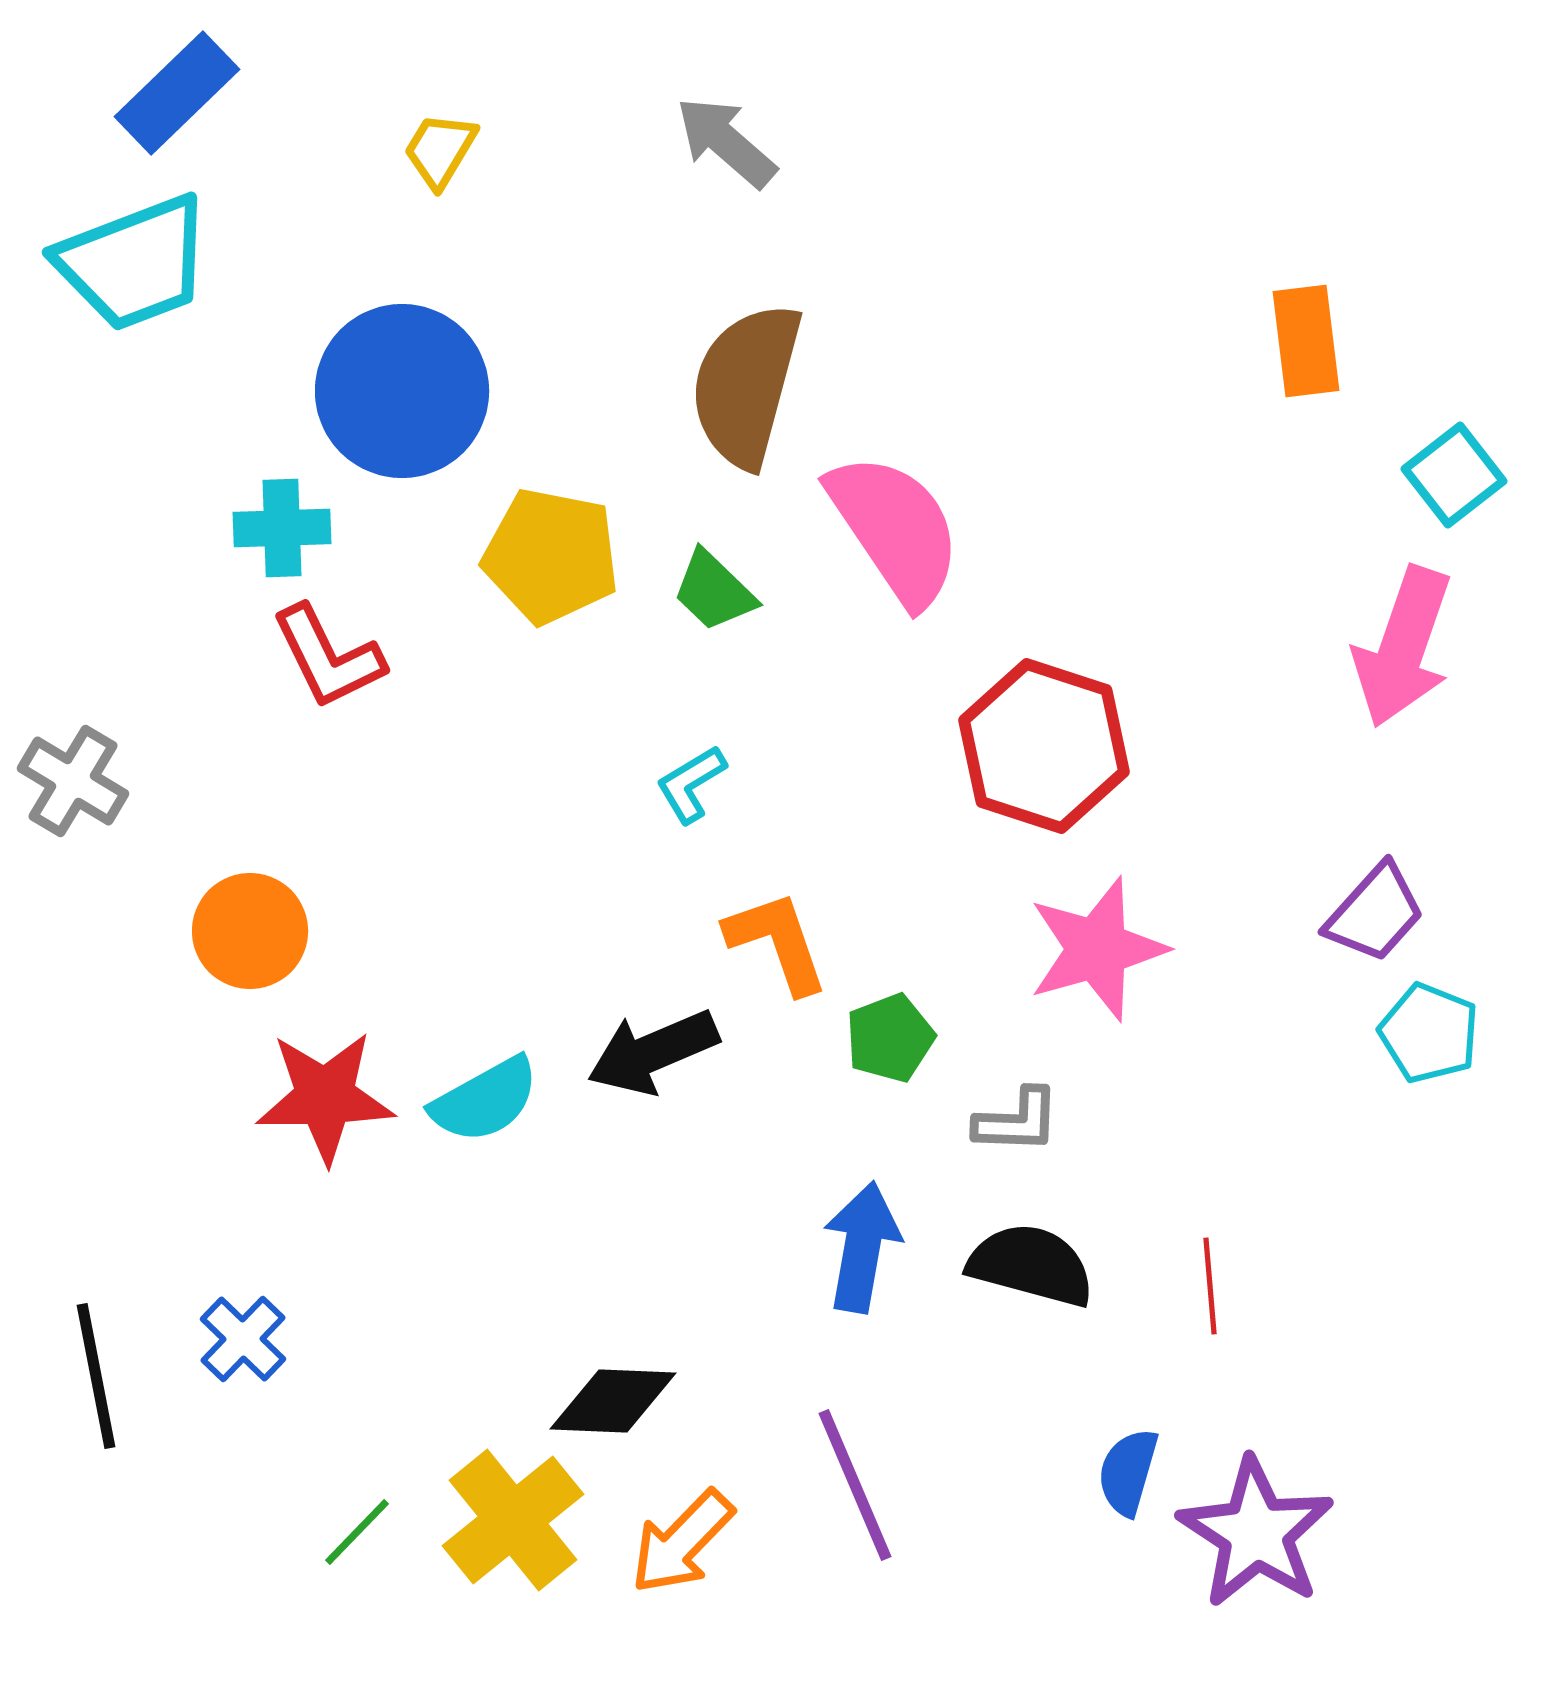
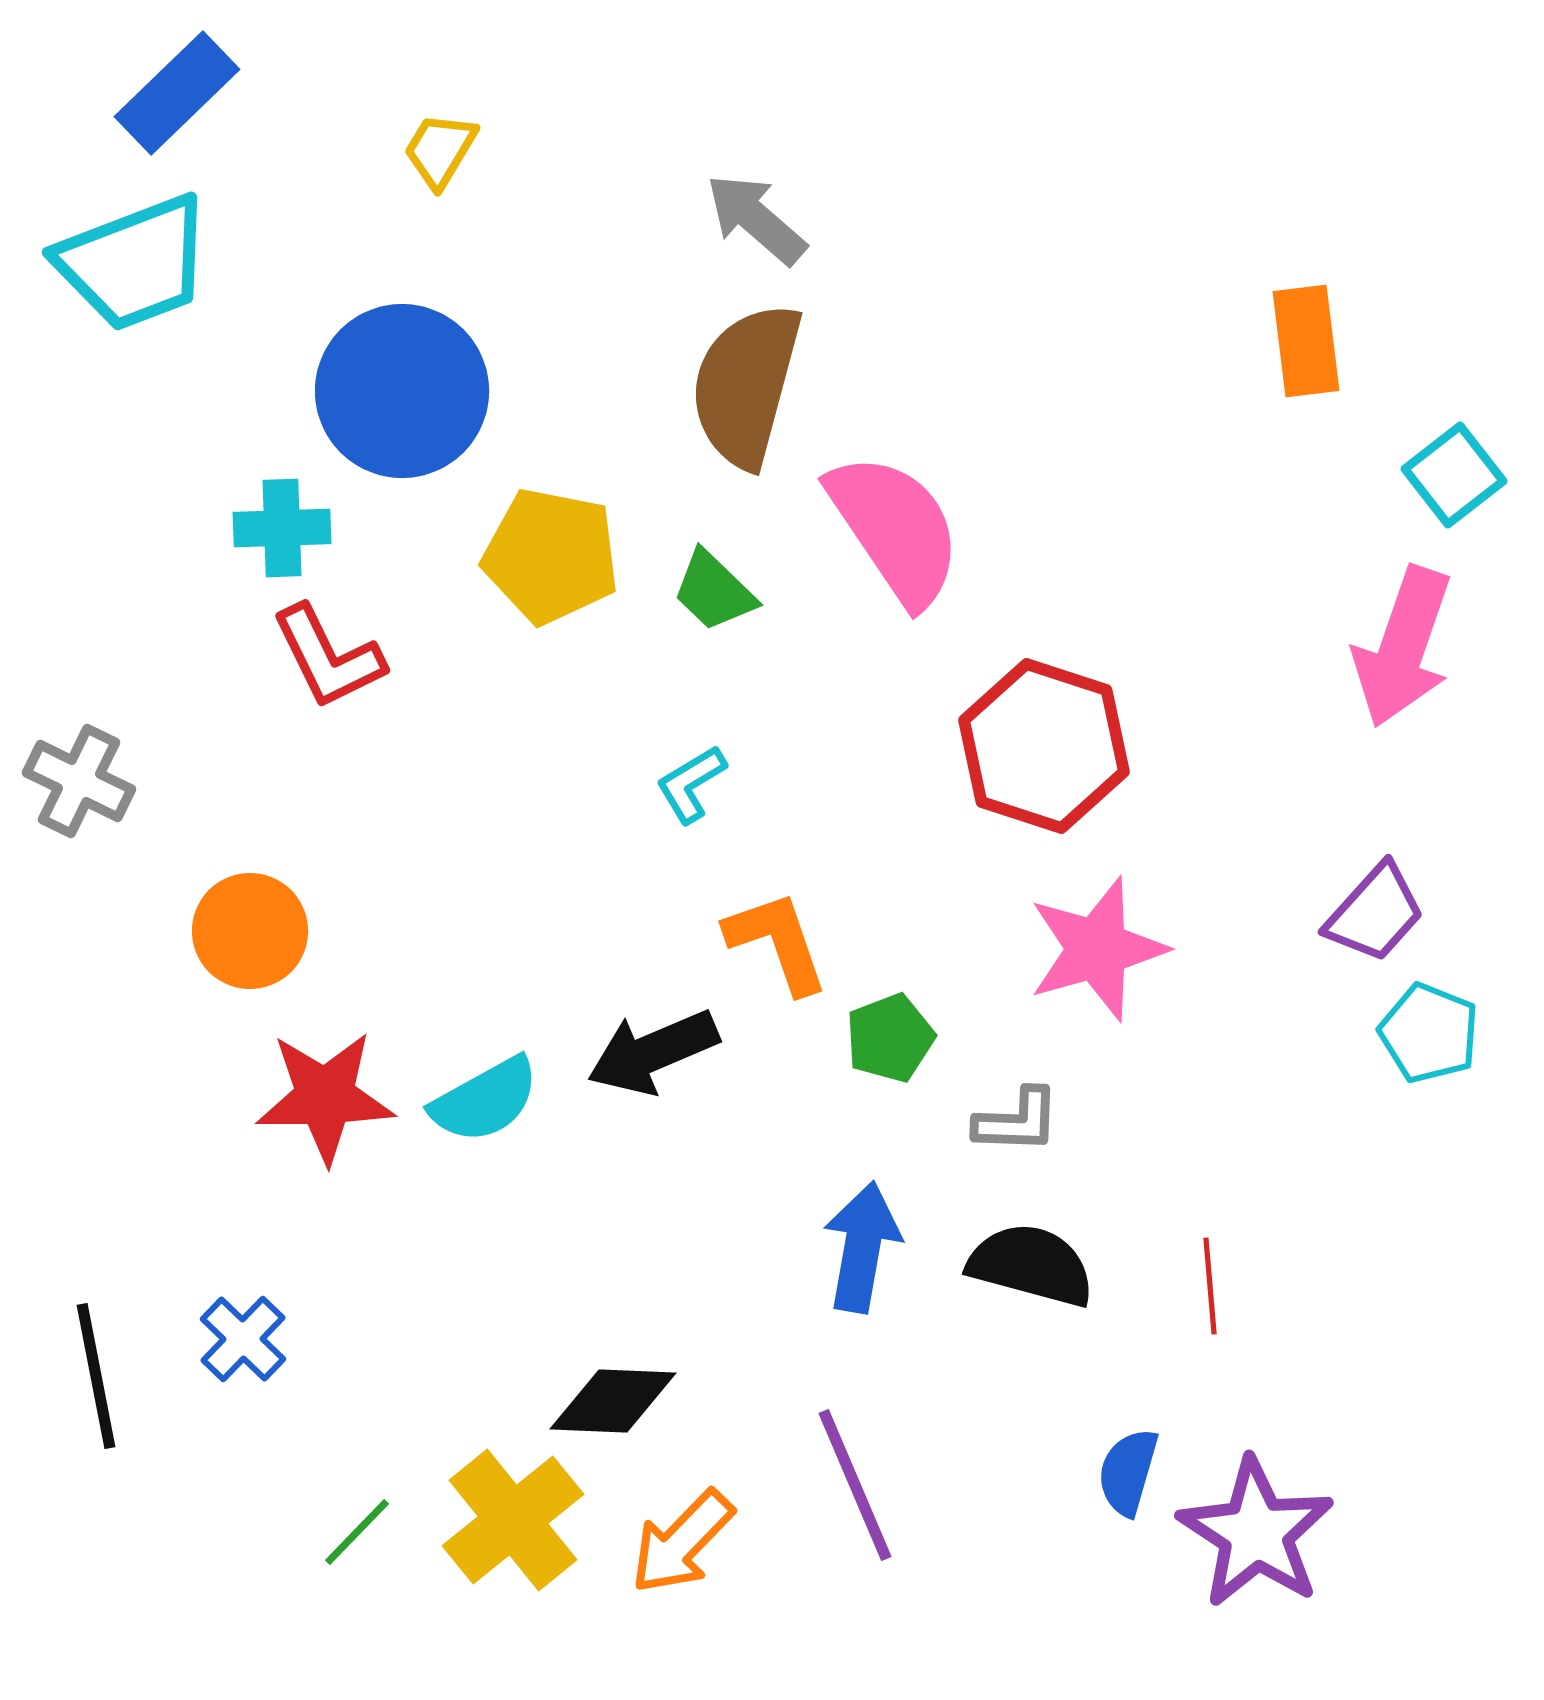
gray arrow: moved 30 px right, 77 px down
gray cross: moved 6 px right; rotated 5 degrees counterclockwise
